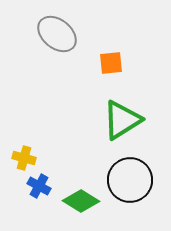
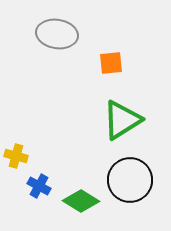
gray ellipse: rotated 30 degrees counterclockwise
yellow cross: moved 8 px left, 2 px up
